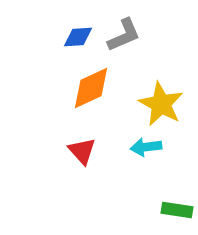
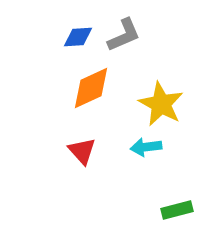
green rectangle: rotated 24 degrees counterclockwise
